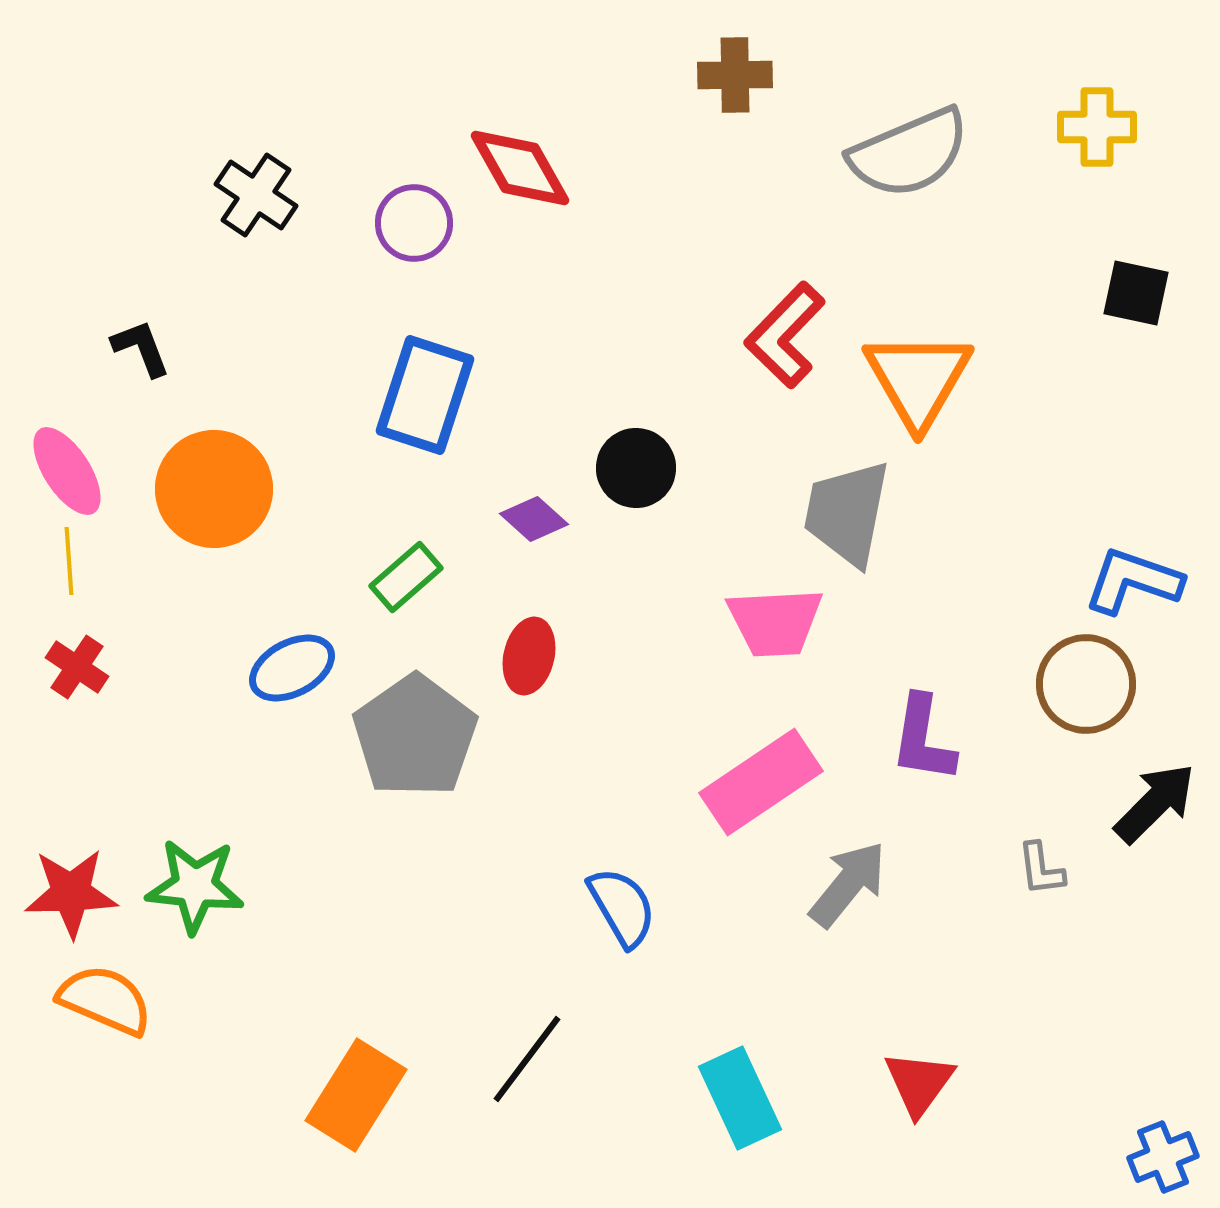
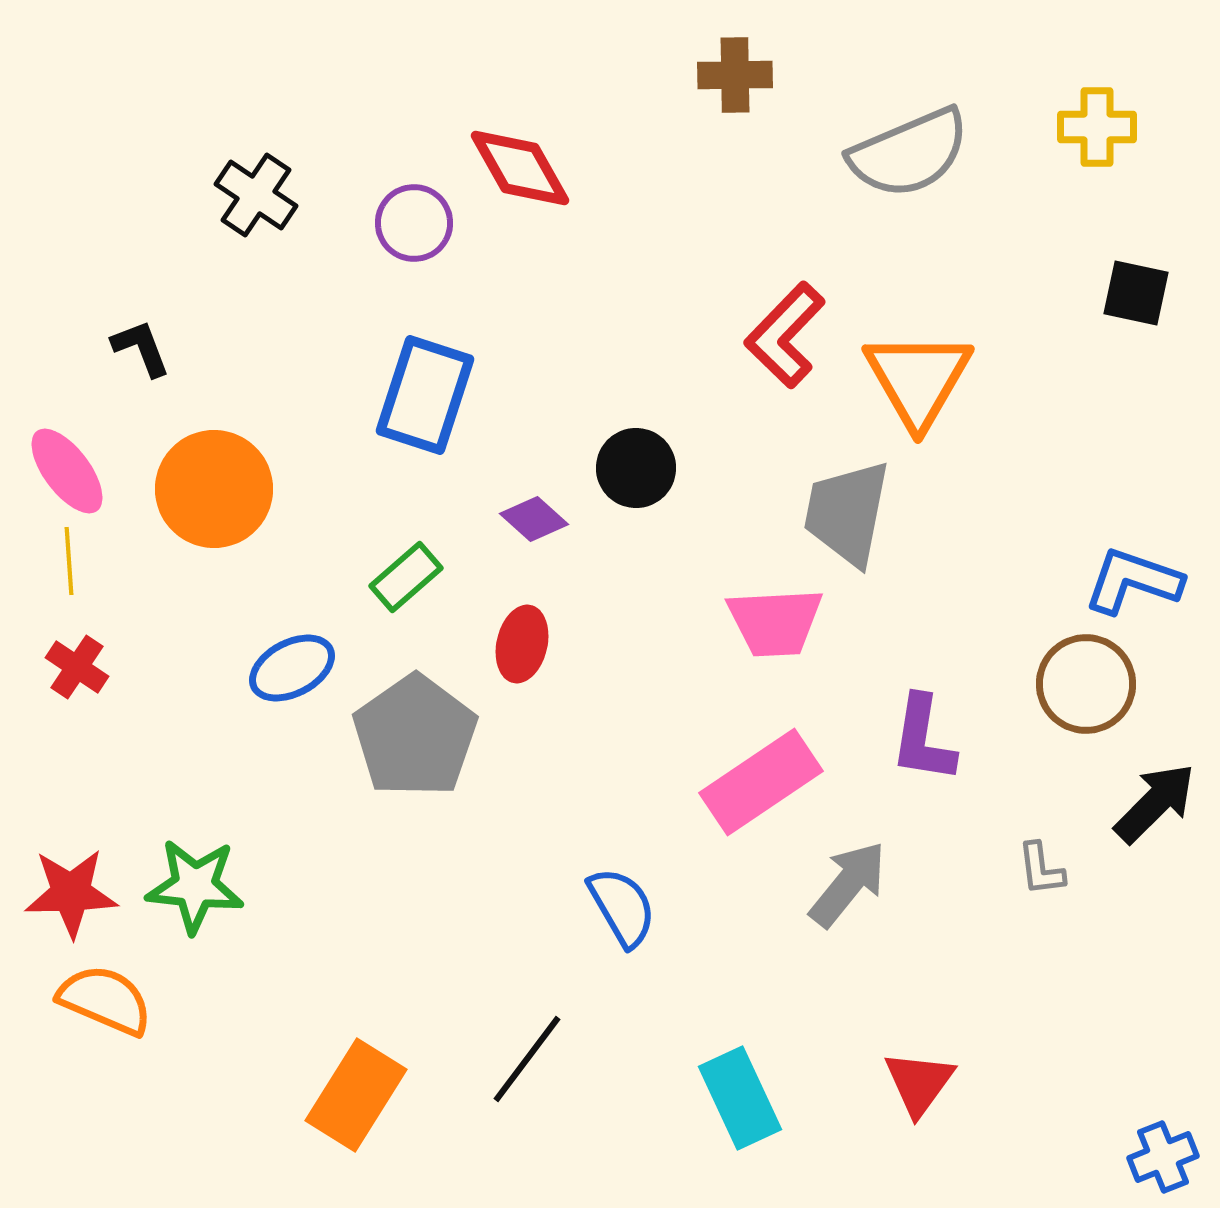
pink ellipse: rotated 4 degrees counterclockwise
red ellipse: moved 7 px left, 12 px up
